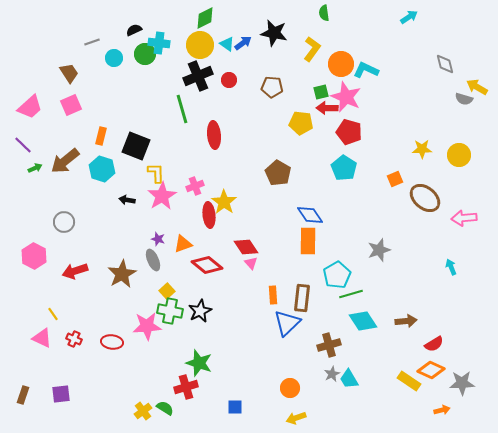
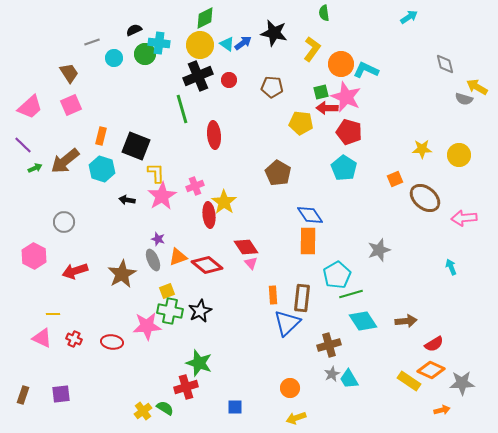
orange triangle at (183, 244): moved 5 px left, 13 px down
yellow square at (167, 291): rotated 21 degrees clockwise
yellow line at (53, 314): rotated 56 degrees counterclockwise
